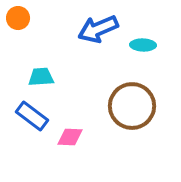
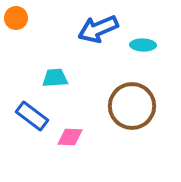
orange circle: moved 2 px left
cyan trapezoid: moved 14 px right, 1 px down
